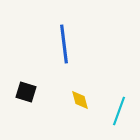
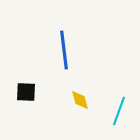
blue line: moved 6 px down
black square: rotated 15 degrees counterclockwise
